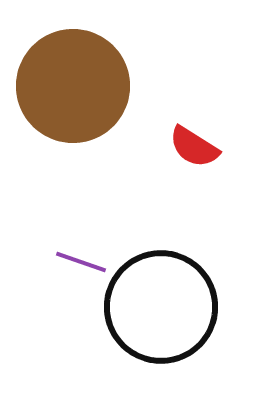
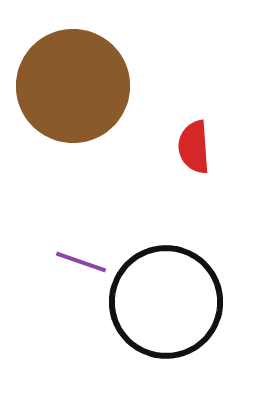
red semicircle: rotated 54 degrees clockwise
black circle: moved 5 px right, 5 px up
